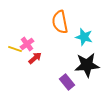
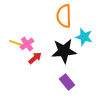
orange semicircle: moved 4 px right, 6 px up; rotated 10 degrees clockwise
yellow line: moved 1 px right, 6 px up
black star: moved 23 px left, 14 px up
